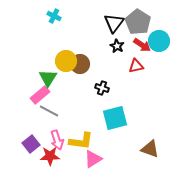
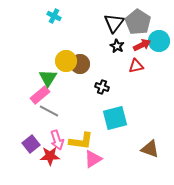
red arrow: rotated 60 degrees counterclockwise
black cross: moved 1 px up
